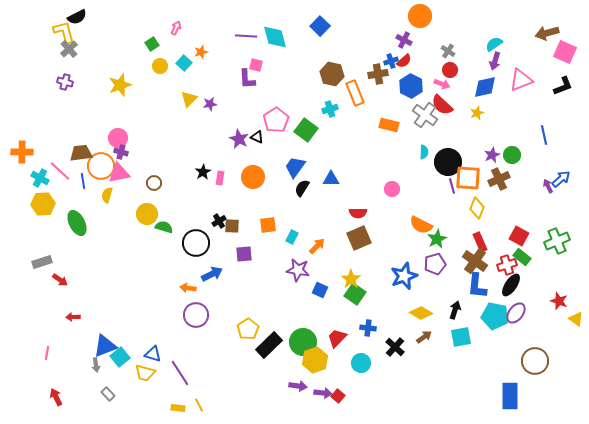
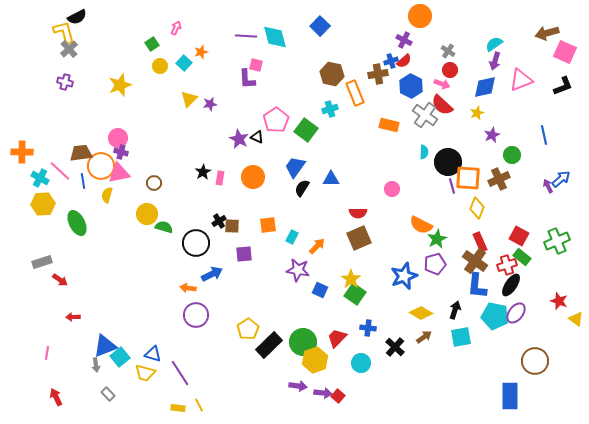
purple star at (492, 155): moved 20 px up
